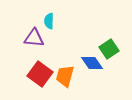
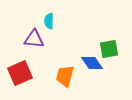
purple triangle: moved 1 px down
green square: rotated 24 degrees clockwise
red square: moved 20 px left, 1 px up; rotated 30 degrees clockwise
